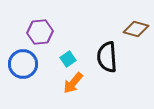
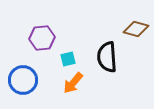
purple hexagon: moved 2 px right, 6 px down
cyan square: rotated 21 degrees clockwise
blue circle: moved 16 px down
